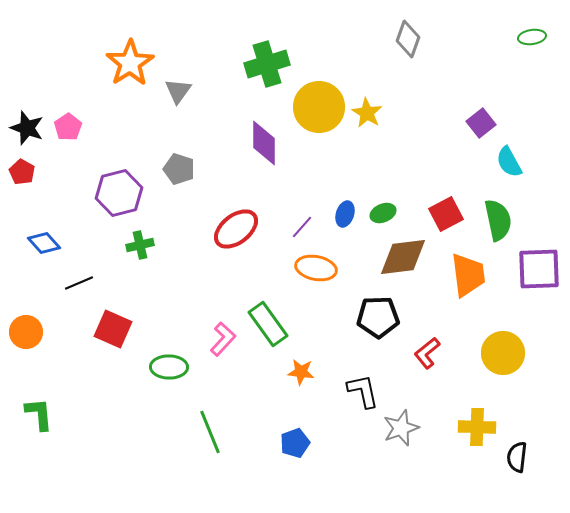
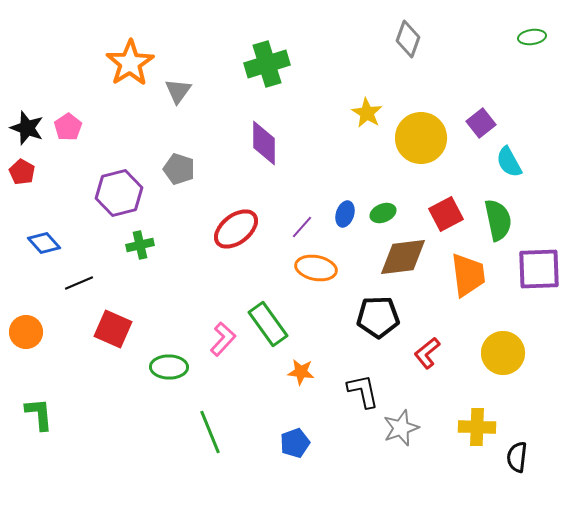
yellow circle at (319, 107): moved 102 px right, 31 px down
